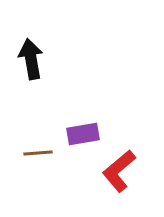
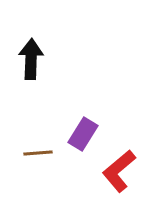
black arrow: rotated 12 degrees clockwise
purple rectangle: rotated 48 degrees counterclockwise
